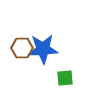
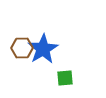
blue star: rotated 28 degrees counterclockwise
